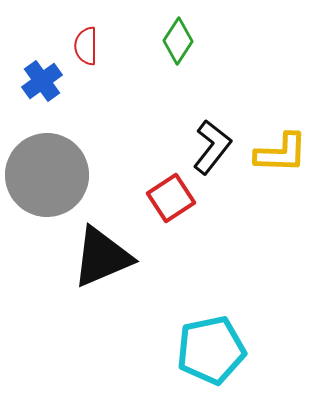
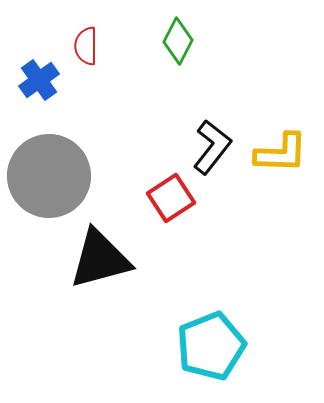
green diamond: rotated 6 degrees counterclockwise
blue cross: moved 3 px left, 1 px up
gray circle: moved 2 px right, 1 px down
black triangle: moved 2 px left, 2 px down; rotated 8 degrees clockwise
cyan pentagon: moved 4 px up; rotated 10 degrees counterclockwise
